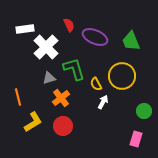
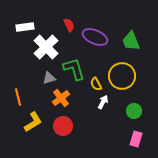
white rectangle: moved 2 px up
green circle: moved 10 px left
